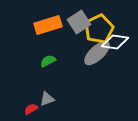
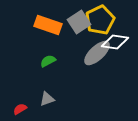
orange rectangle: rotated 36 degrees clockwise
yellow pentagon: moved 1 px right, 9 px up
red semicircle: moved 11 px left
